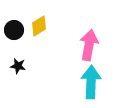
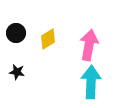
yellow diamond: moved 9 px right, 13 px down
black circle: moved 2 px right, 3 px down
black star: moved 1 px left, 6 px down
